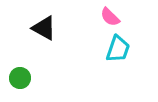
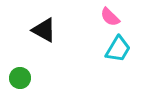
black triangle: moved 2 px down
cyan trapezoid: rotated 12 degrees clockwise
